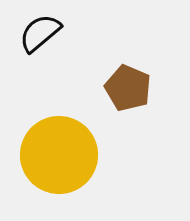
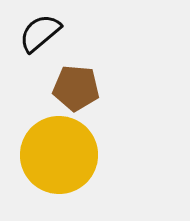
brown pentagon: moved 52 px left; rotated 18 degrees counterclockwise
